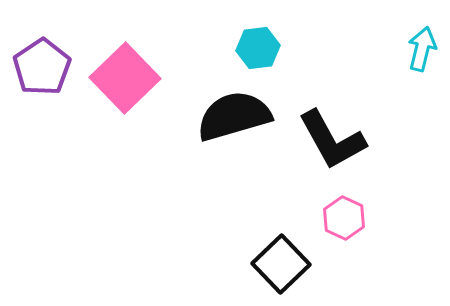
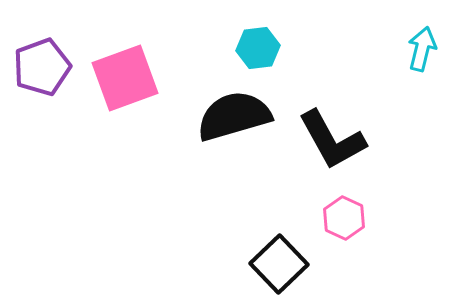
purple pentagon: rotated 14 degrees clockwise
pink square: rotated 24 degrees clockwise
black square: moved 2 px left
